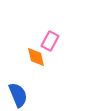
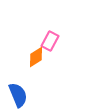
orange diamond: rotated 70 degrees clockwise
